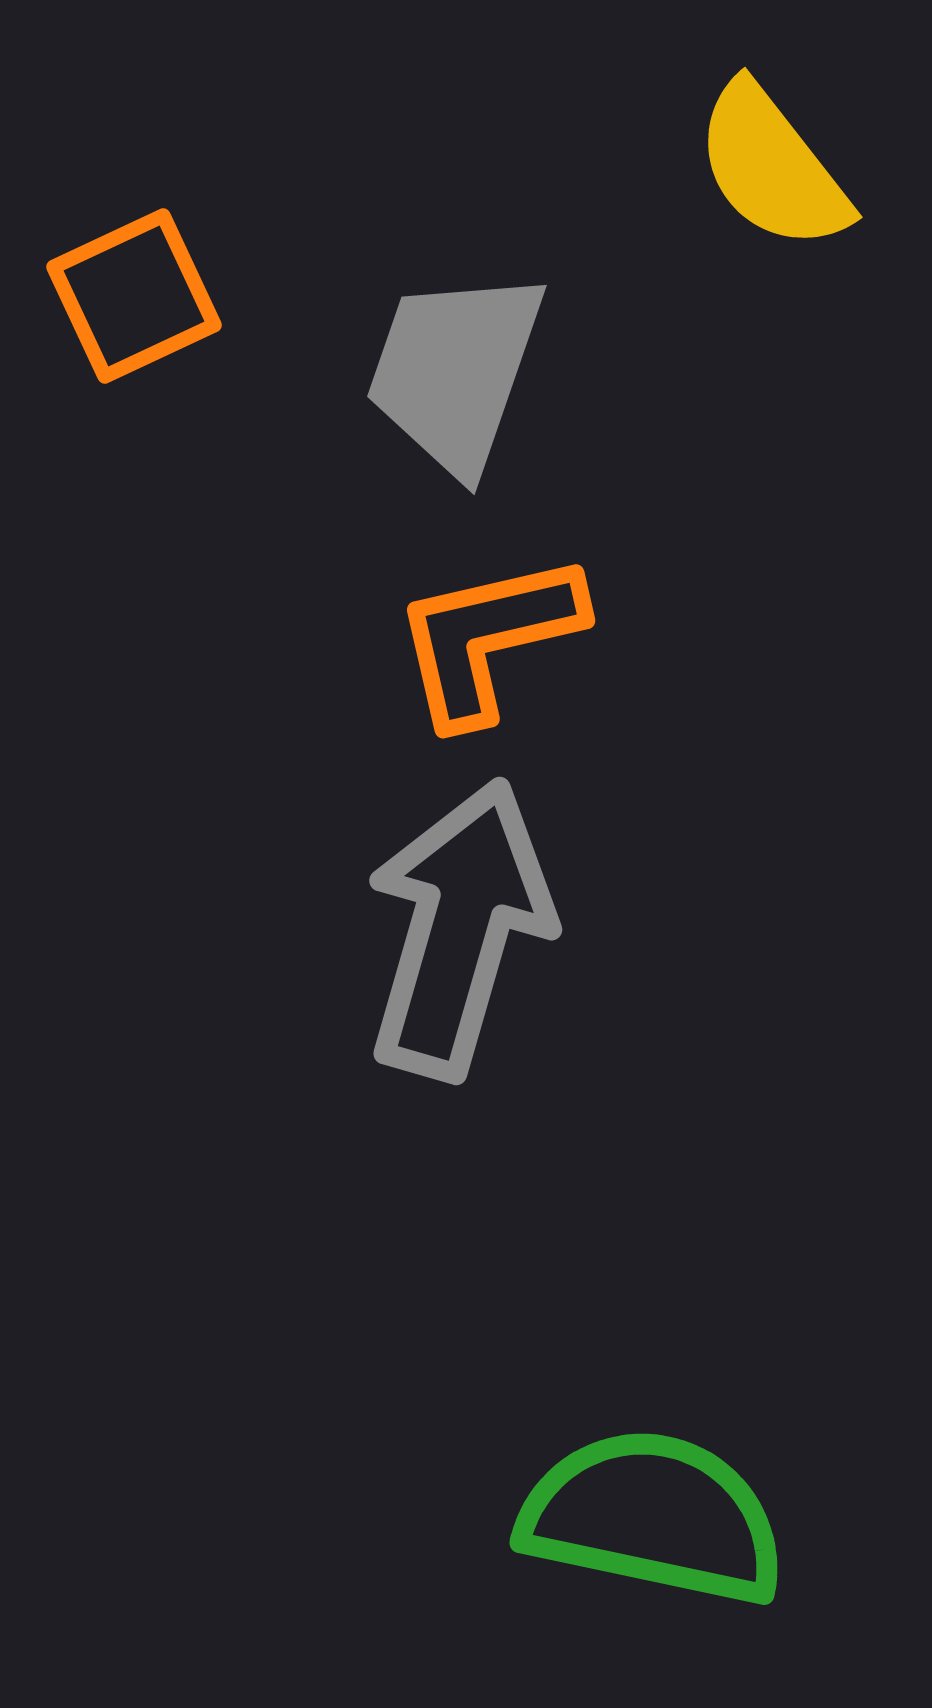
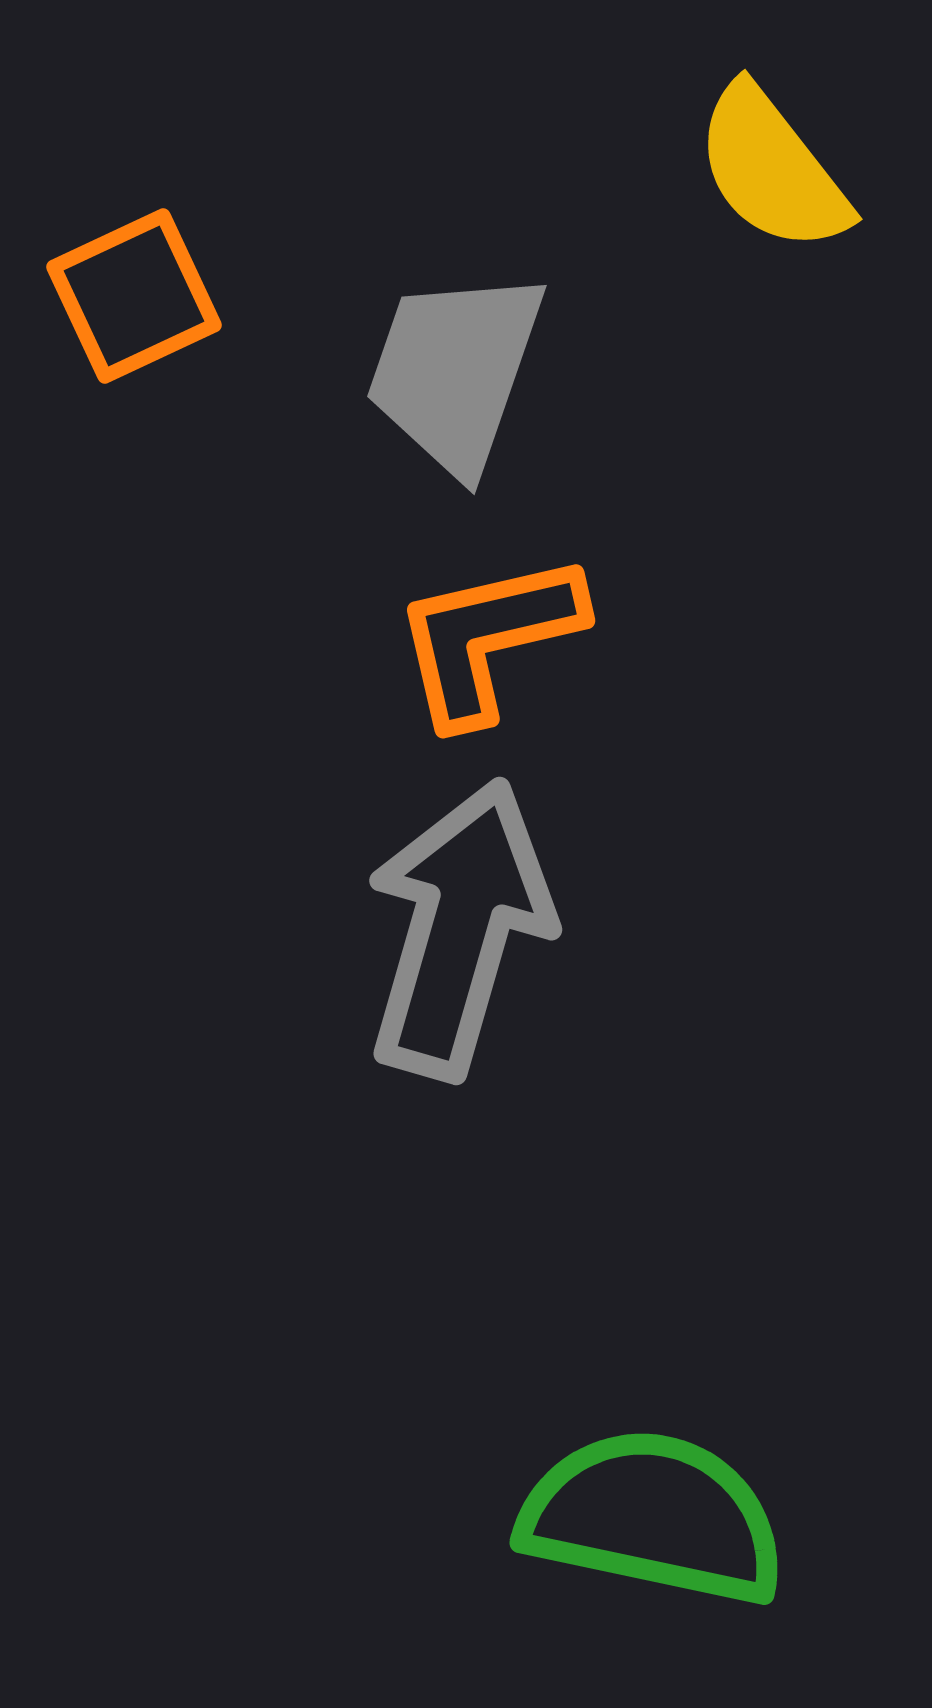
yellow semicircle: moved 2 px down
